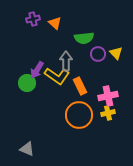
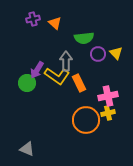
orange rectangle: moved 1 px left, 3 px up
orange circle: moved 7 px right, 5 px down
